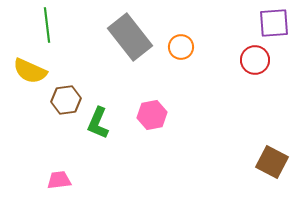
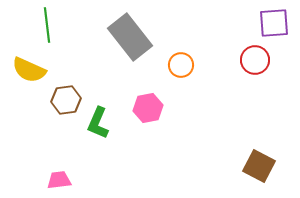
orange circle: moved 18 px down
yellow semicircle: moved 1 px left, 1 px up
pink hexagon: moved 4 px left, 7 px up
brown square: moved 13 px left, 4 px down
